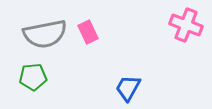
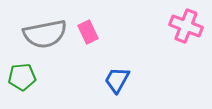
pink cross: moved 1 px down
green pentagon: moved 11 px left
blue trapezoid: moved 11 px left, 8 px up
